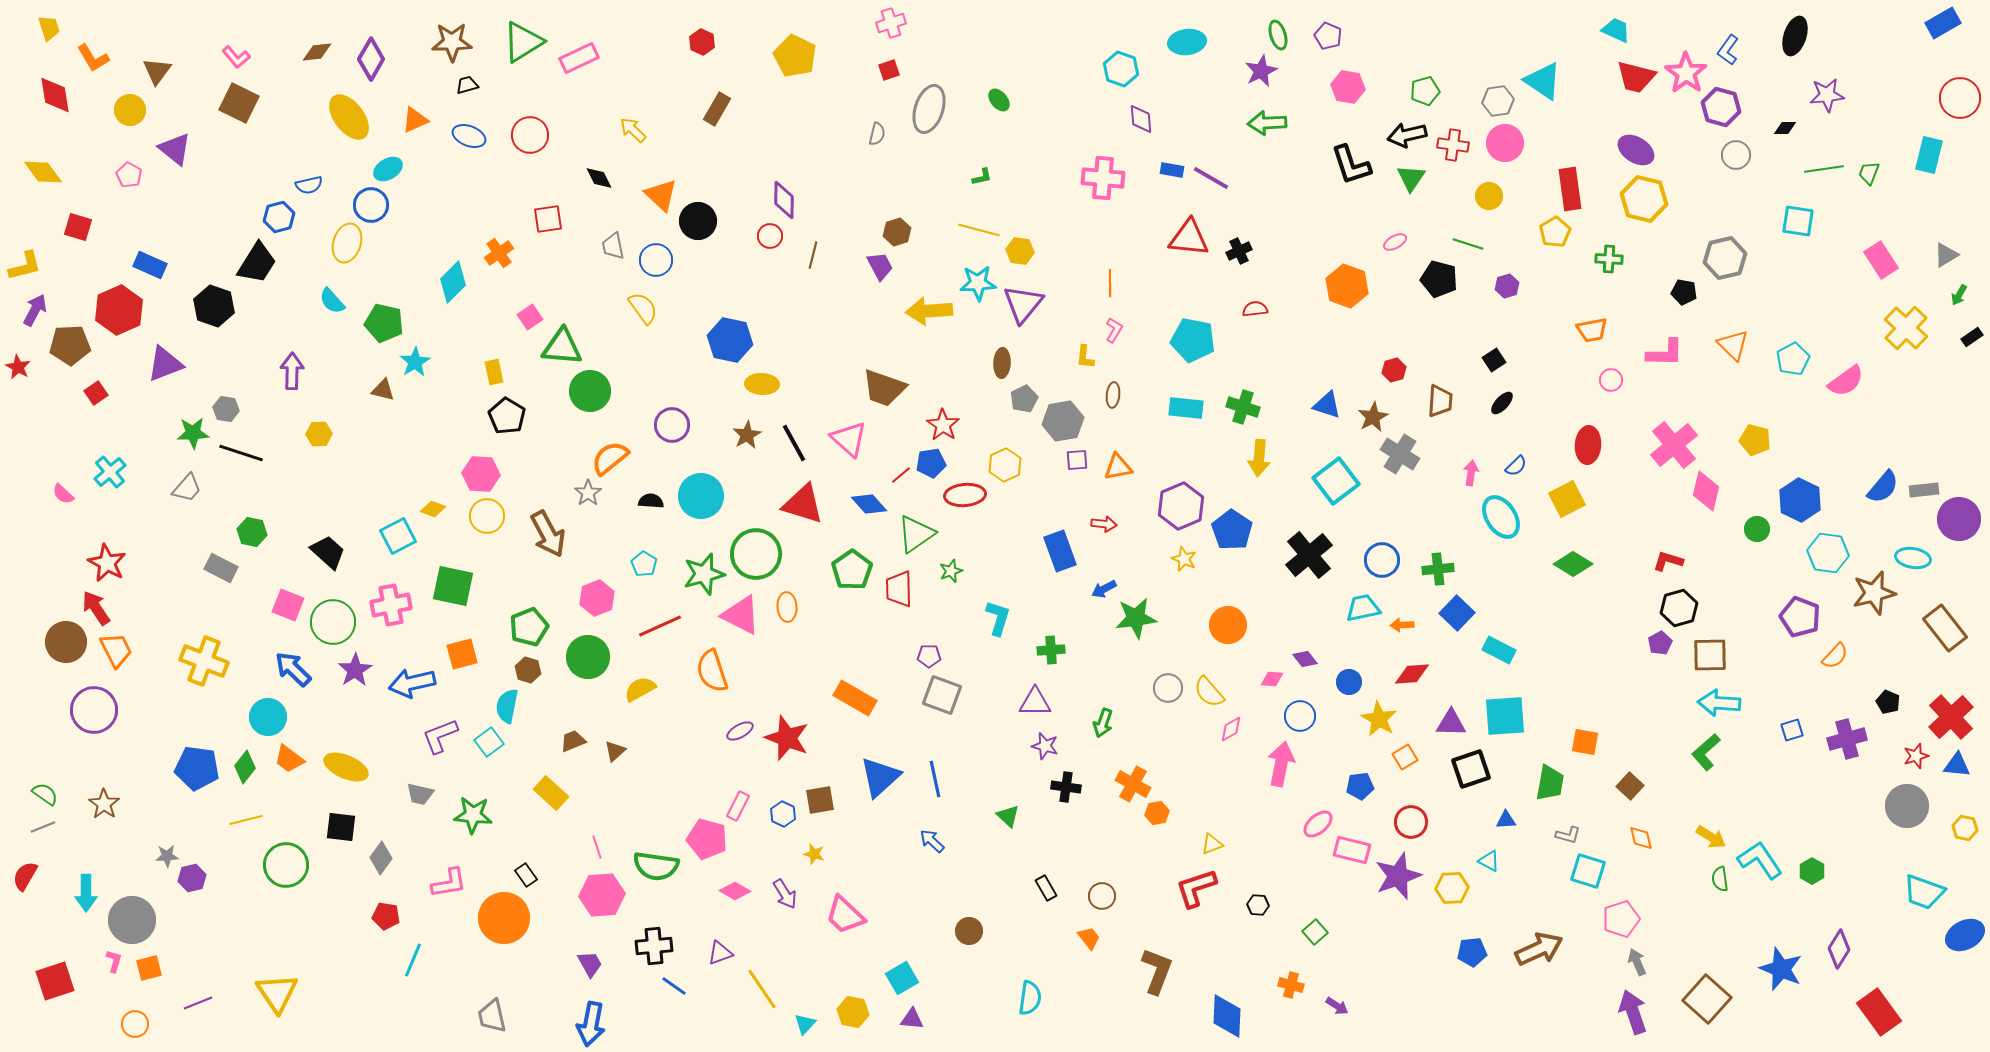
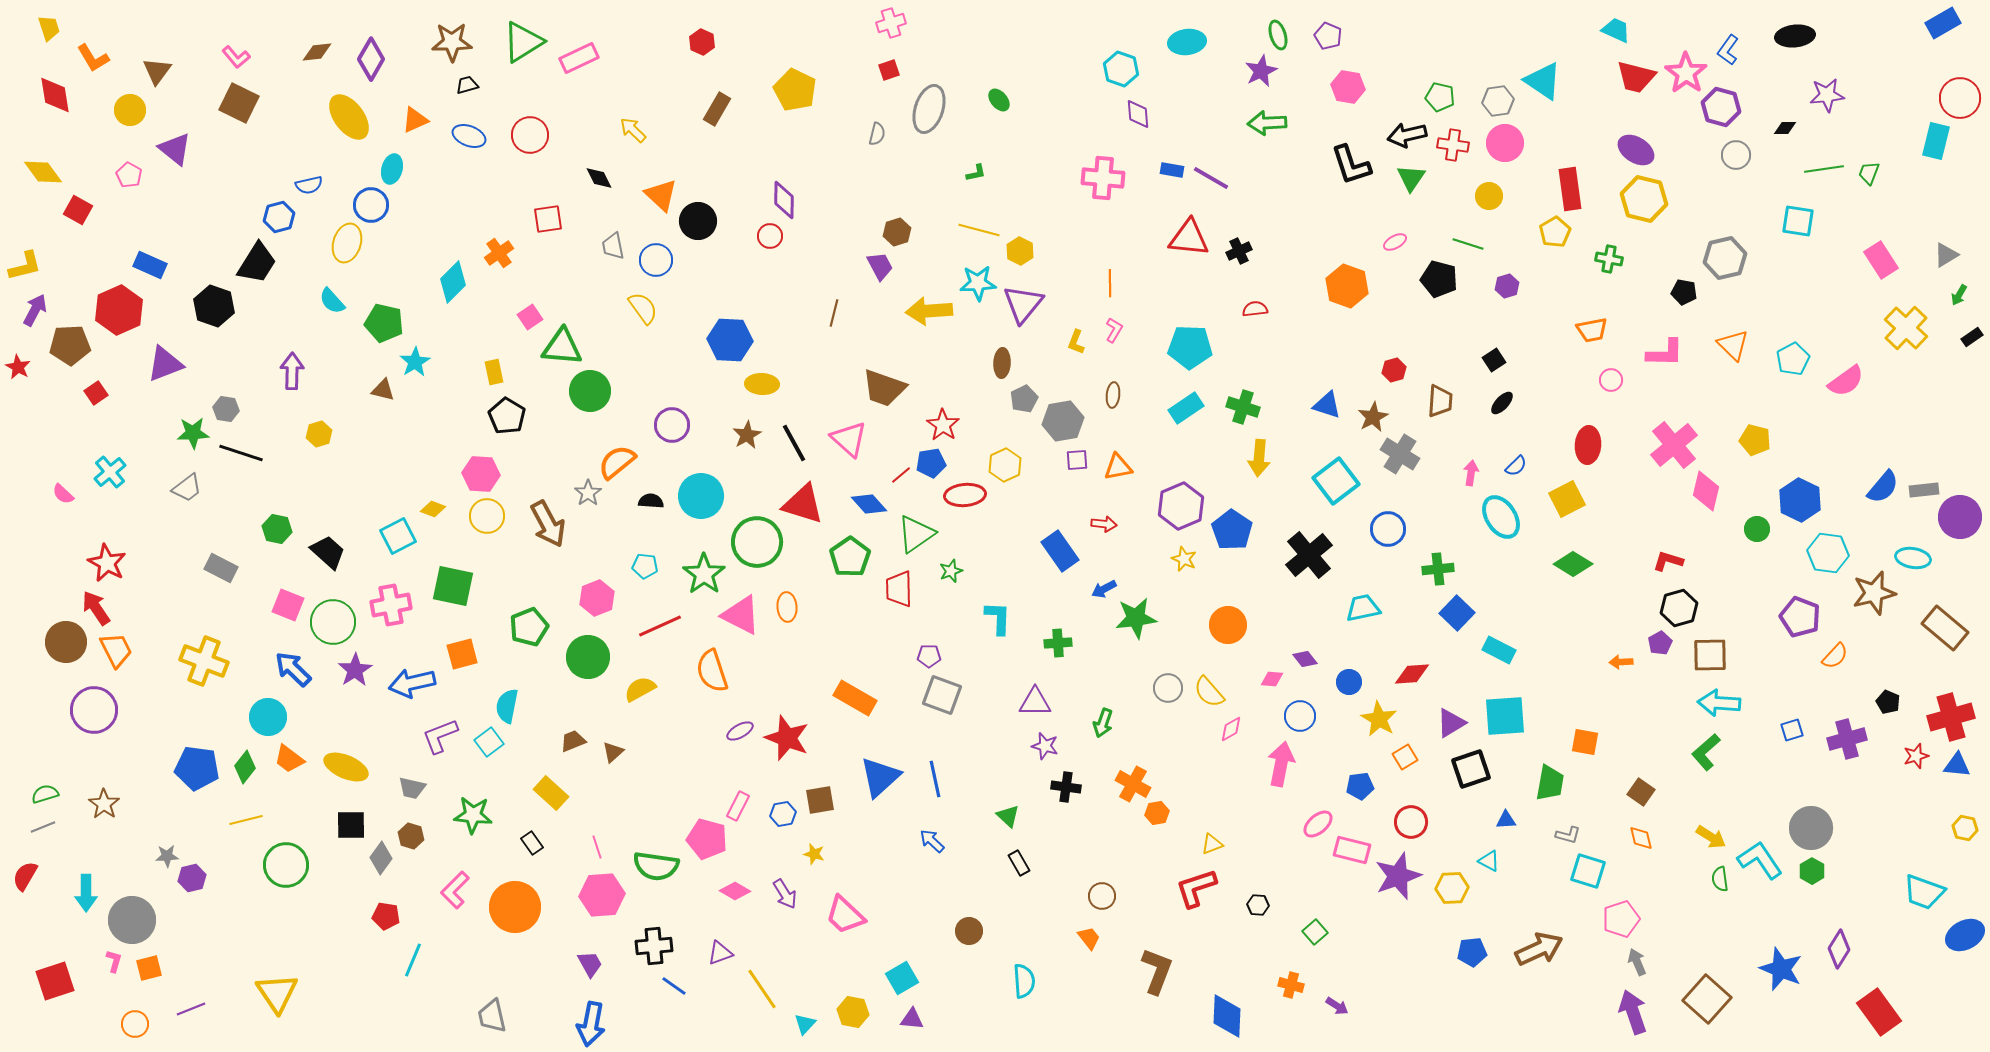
black ellipse at (1795, 36): rotated 66 degrees clockwise
yellow pentagon at (795, 56): moved 34 px down
green pentagon at (1425, 91): moved 15 px right, 6 px down; rotated 28 degrees clockwise
purple diamond at (1141, 119): moved 3 px left, 5 px up
cyan rectangle at (1929, 155): moved 7 px right, 14 px up
cyan ellipse at (388, 169): moved 4 px right; rotated 44 degrees counterclockwise
green L-shape at (982, 177): moved 6 px left, 4 px up
red square at (78, 227): moved 17 px up; rotated 12 degrees clockwise
yellow hexagon at (1020, 251): rotated 20 degrees clockwise
brown line at (813, 255): moved 21 px right, 58 px down
green cross at (1609, 259): rotated 8 degrees clockwise
blue hexagon at (730, 340): rotated 9 degrees counterclockwise
cyan pentagon at (1193, 340): moved 3 px left, 7 px down; rotated 9 degrees counterclockwise
yellow L-shape at (1085, 357): moved 9 px left, 15 px up; rotated 15 degrees clockwise
cyan rectangle at (1186, 408): rotated 40 degrees counterclockwise
yellow hexagon at (319, 434): rotated 15 degrees counterclockwise
orange semicircle at (610, 458): moved 7 px right, 4 px down
gray trapezoid at (187, 488): rotated 12 degrees clockwise
purple circle at (1959, 519): moved 1 px right, 2 px up
green hexagon at (252, 532): moved 25 px right, 3 px up
brown arrow at (548, 534): moved 10 px up
blue rectangle at (1060, 551): rotated 15 degrees counterclockwise
green circle at (756, 554): moved 1 px right, 12 px up
blue circle at (1382, 560): moved 6 px right, 31 px up
cyan pentagon at (644, 564): moved 1 px right, 2 px down; rotated 25 degrees counterclockwise
green pentagon at (852, 570): moved 2 px left, 13 px up
green star at (704, 574): rotated 21 degrees counterclockwise
cyan L-shape at (998, 618): rotated 15 degrees counterclockwise
orange arrow at (1402, 625): moved 219 px right, 37 px down
brown rectangle at (1945, 628): rotated 12 degrees counterclockwise
green cross at (1051, 650): moved 7 px right, 7 px up
brown hexagon at (528, 670): moved 117 px left, 166 px down
red cross at (1951, 717): rotated 27 degrees clockwise
purple triangle at (1451, 723): rotated 32 degrees counterclockwise
brown triangle at (615, 751): moved 2 px left, 1 px down
brown square at (1630, 786): moved 11 px right, 6 px down; rotated 8 degrees counterclockwise
green semicircle at (45, 794): rotated 52 degrees counterclockwise
gray trapezoid at (420, 794): moved 8 px left, 6 px up
gray circle at (1907, 806): moved 96 px left, 22 px down
blue hexagon at (783, 814): rotated 25 degrees clockwise
black square at (341, 827): moved 10 px right, 2 px up; rotated 8 degrees counterclockwise
black rectangle at (526, 875): moved 6 px right, 32 px up
pink L-shape at (449, 883): moved 6 px right, 7 px down; rotated 144 degrees clockwise
black rectangle at (1046, 888): moved 27 px left, 25 px up
orange circle at (504, 918): moved 11 px right, 11 px up
cyan semicircle at (1030, 998): moved 6 px left, 17 px up; rotated 12 degrees counterclockwise
purple line at (198, 1003): moved 7 px left, 6 px down
